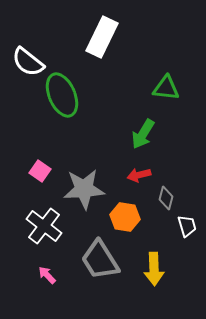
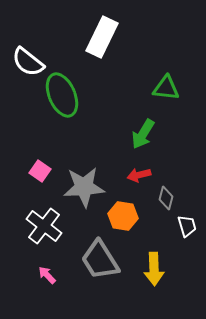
gray star: moved 2 px up
orange hexagon: moved 2 px left, 1 px up
